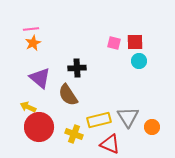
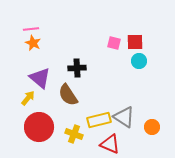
orange star: rotated 21 degrees counterclockwise
yellow arrow: moved 9 px up; rotated 105 degrees clockwise
gray triangle: moved 4 px left; rotated 25 degrees counterclockwise
